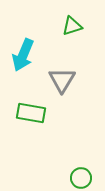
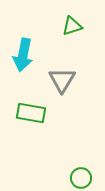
cyan arrow: rotated 12 degrees counterclockwise
